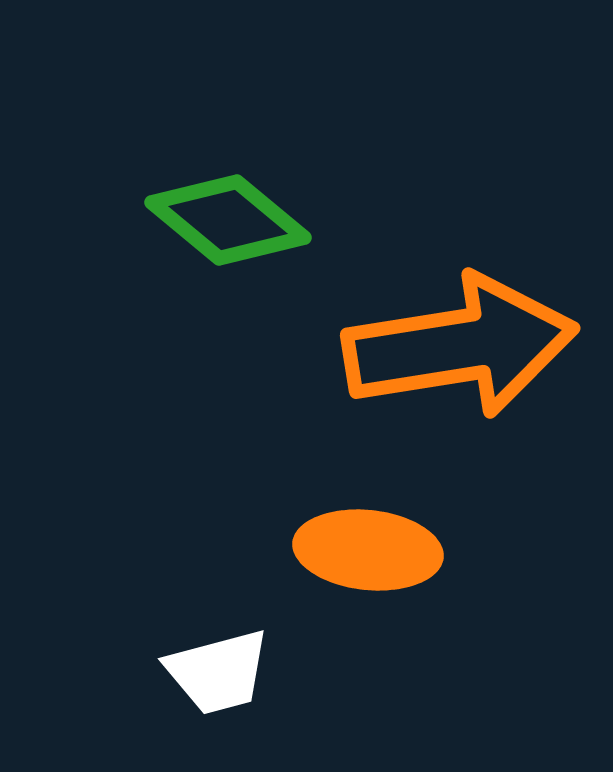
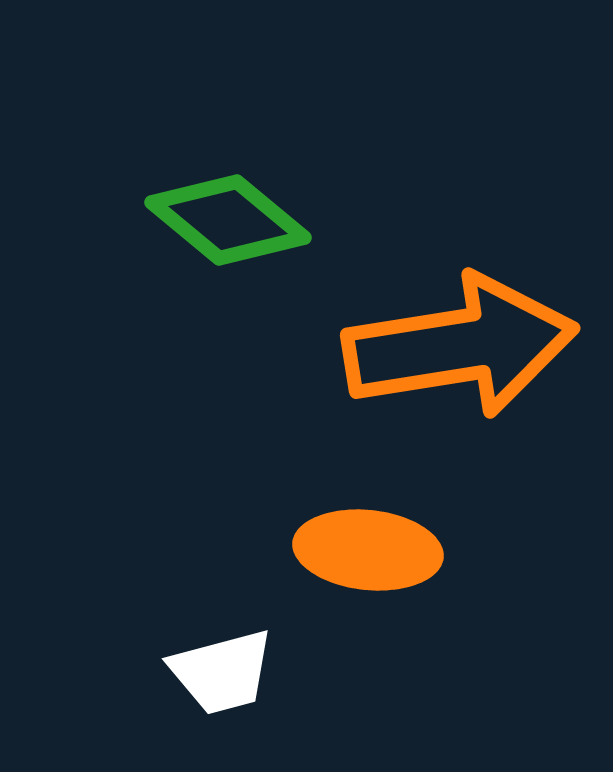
white trapezoid: moved 4 px right
